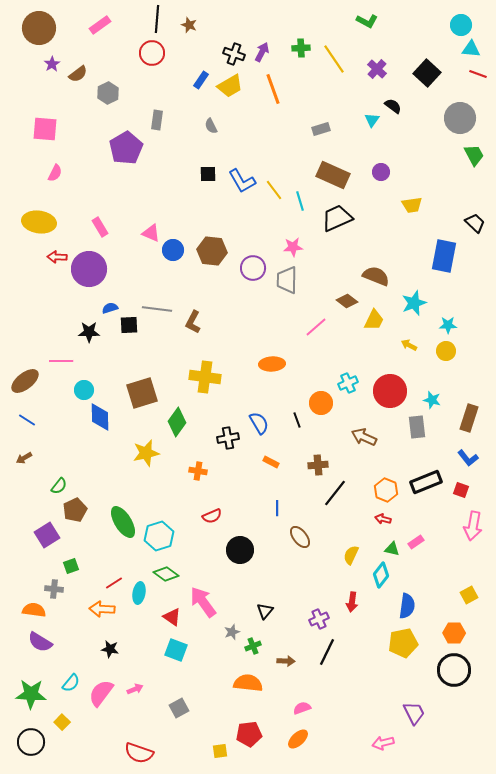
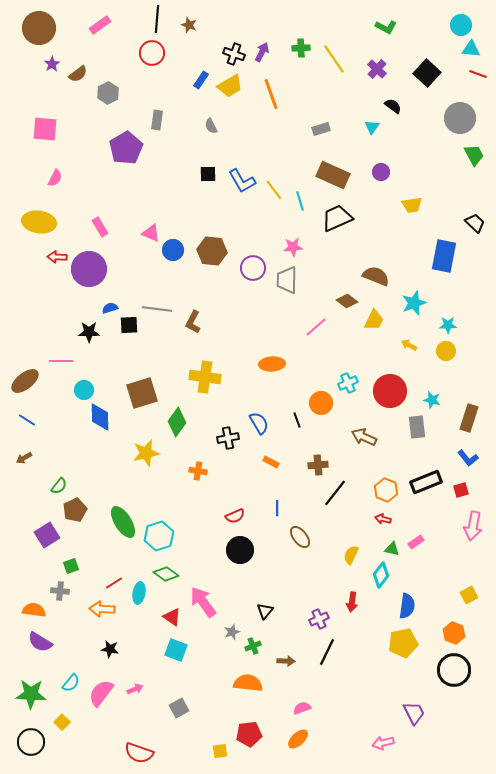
green L-shape at (367, 21): moved 19 px right, 6 px down
orange line at (273, 89): moved 2 px left, 5 px down
cyan triangle at (372, 120): moved 7 px down
pink semicircle at (55, 173): moved 5 px down
red square at (461, 490): rotated 35 degrees counterclockwise
red semicircle at (212, 516): moved 23 px right
gray cross at (54, 589): moved 6 px right, 2 px down
orange hexagon at (454, 633): rotated 20 degrees clockwise
